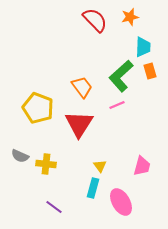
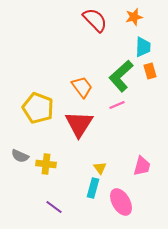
orange star: moved 4 px right
yellow triangle: moved 2 px down
